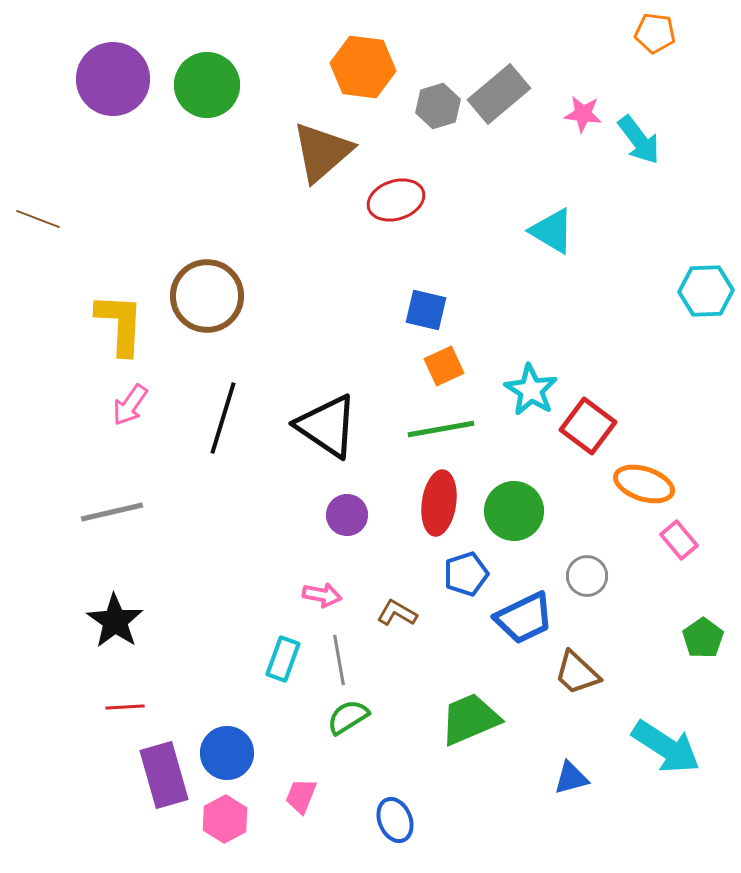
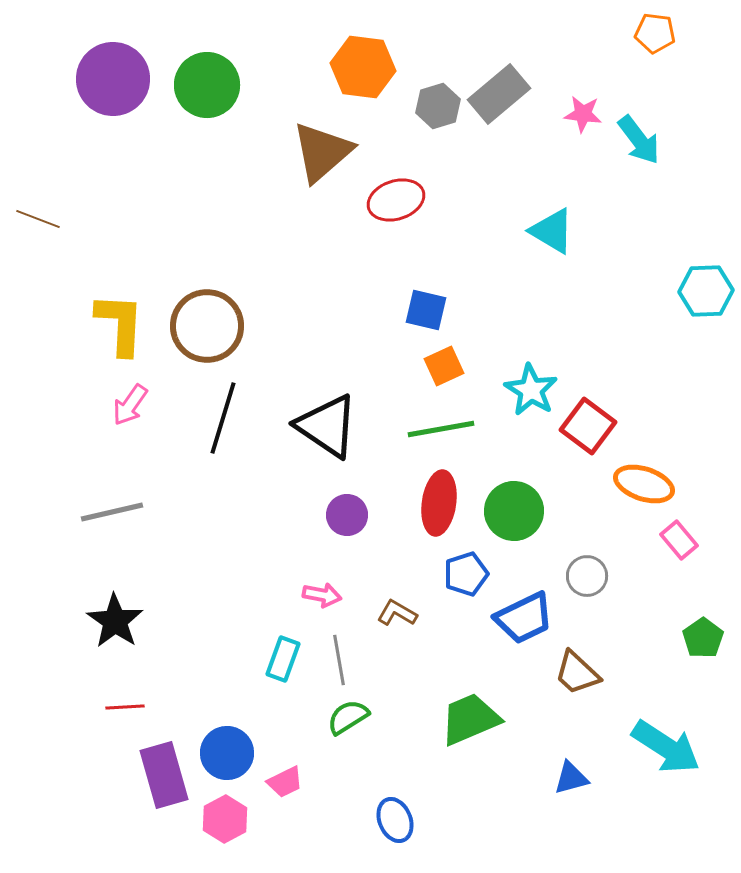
brown circle at (207, 296): moved 30 px down
pink trapezoid at (301, 796): moved 16 px left, 14 px up; rotated 138 degrees counterclockwise
